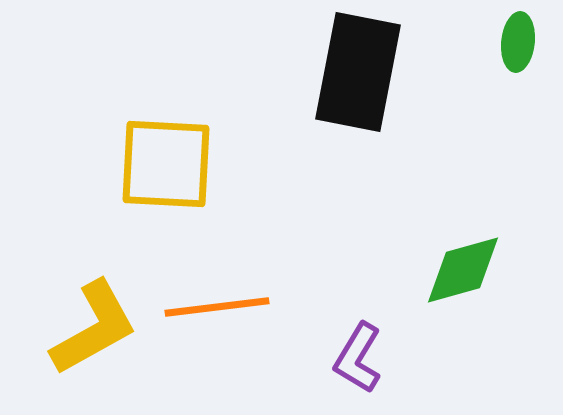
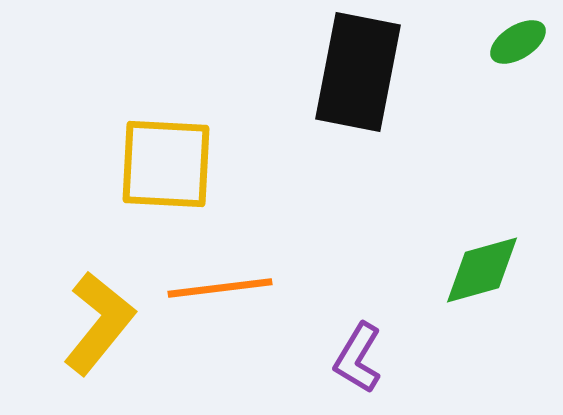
green ellipse: rotated 52 degrees clockwise
green diamond: moved 19 px right
orange line: moved 3 px right, 19 px up
yellow L-shape: moved 5 px right, 5 px up; rotated 22 degrees counterclockwise
